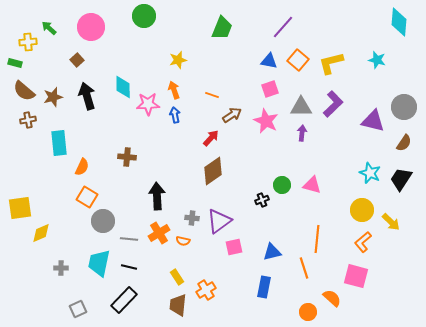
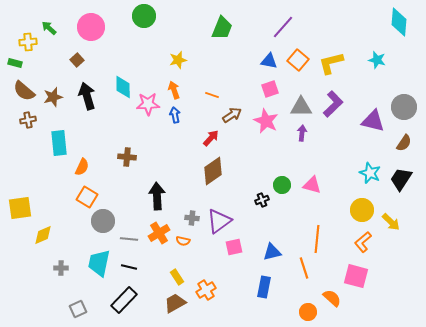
yellow diamond at (41, 233): moved 2 px right, 2 px down
brown trapezoid at (178, 305): moved 3 px left, 2 px up; rotated 55 degrees clockwise
